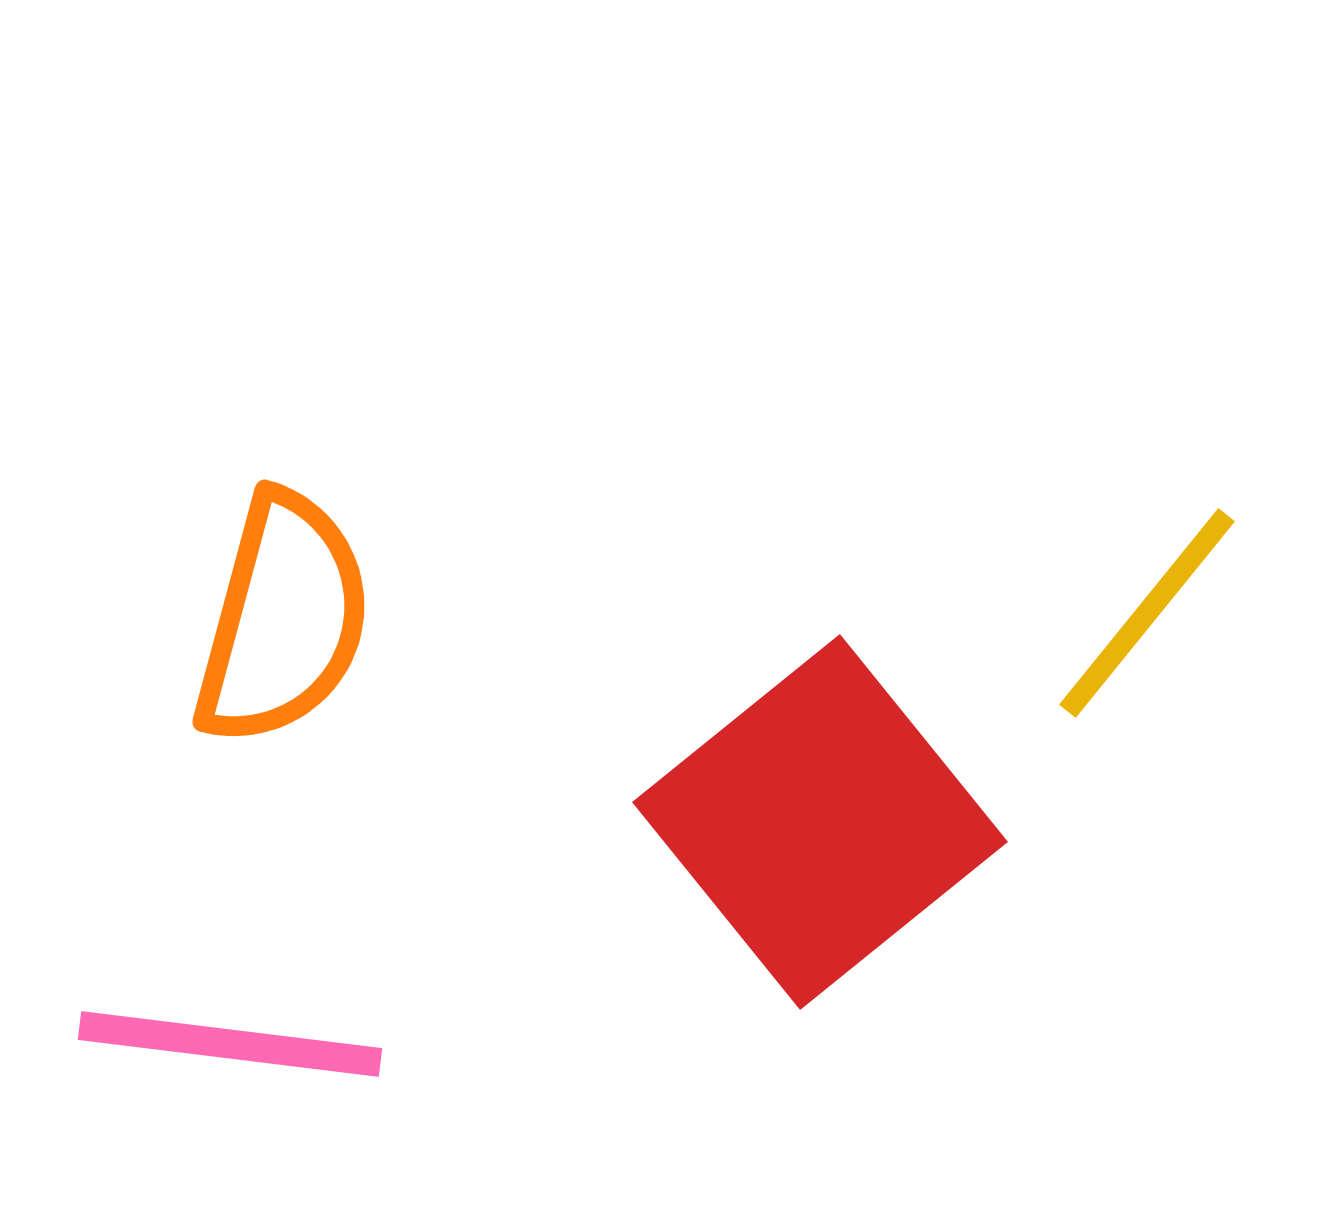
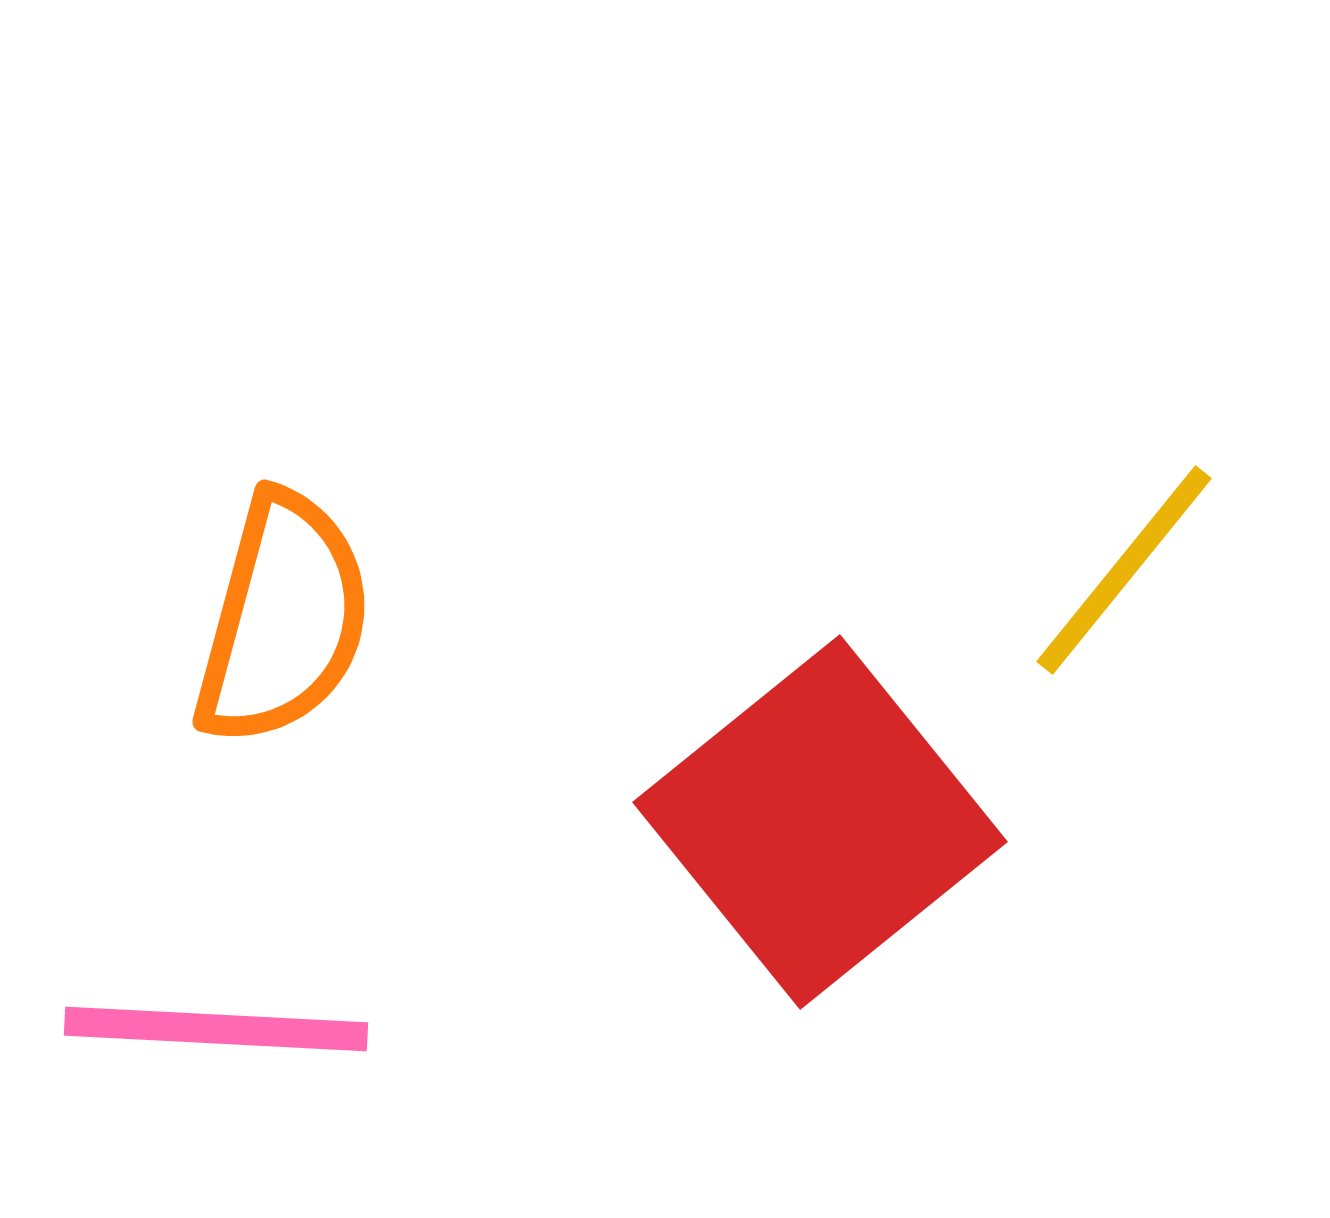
yellow line: moved 23 px left, 43 px up
pink line: moved 14 px left, 15 px up; rotated 4 degrees counterclockwise
